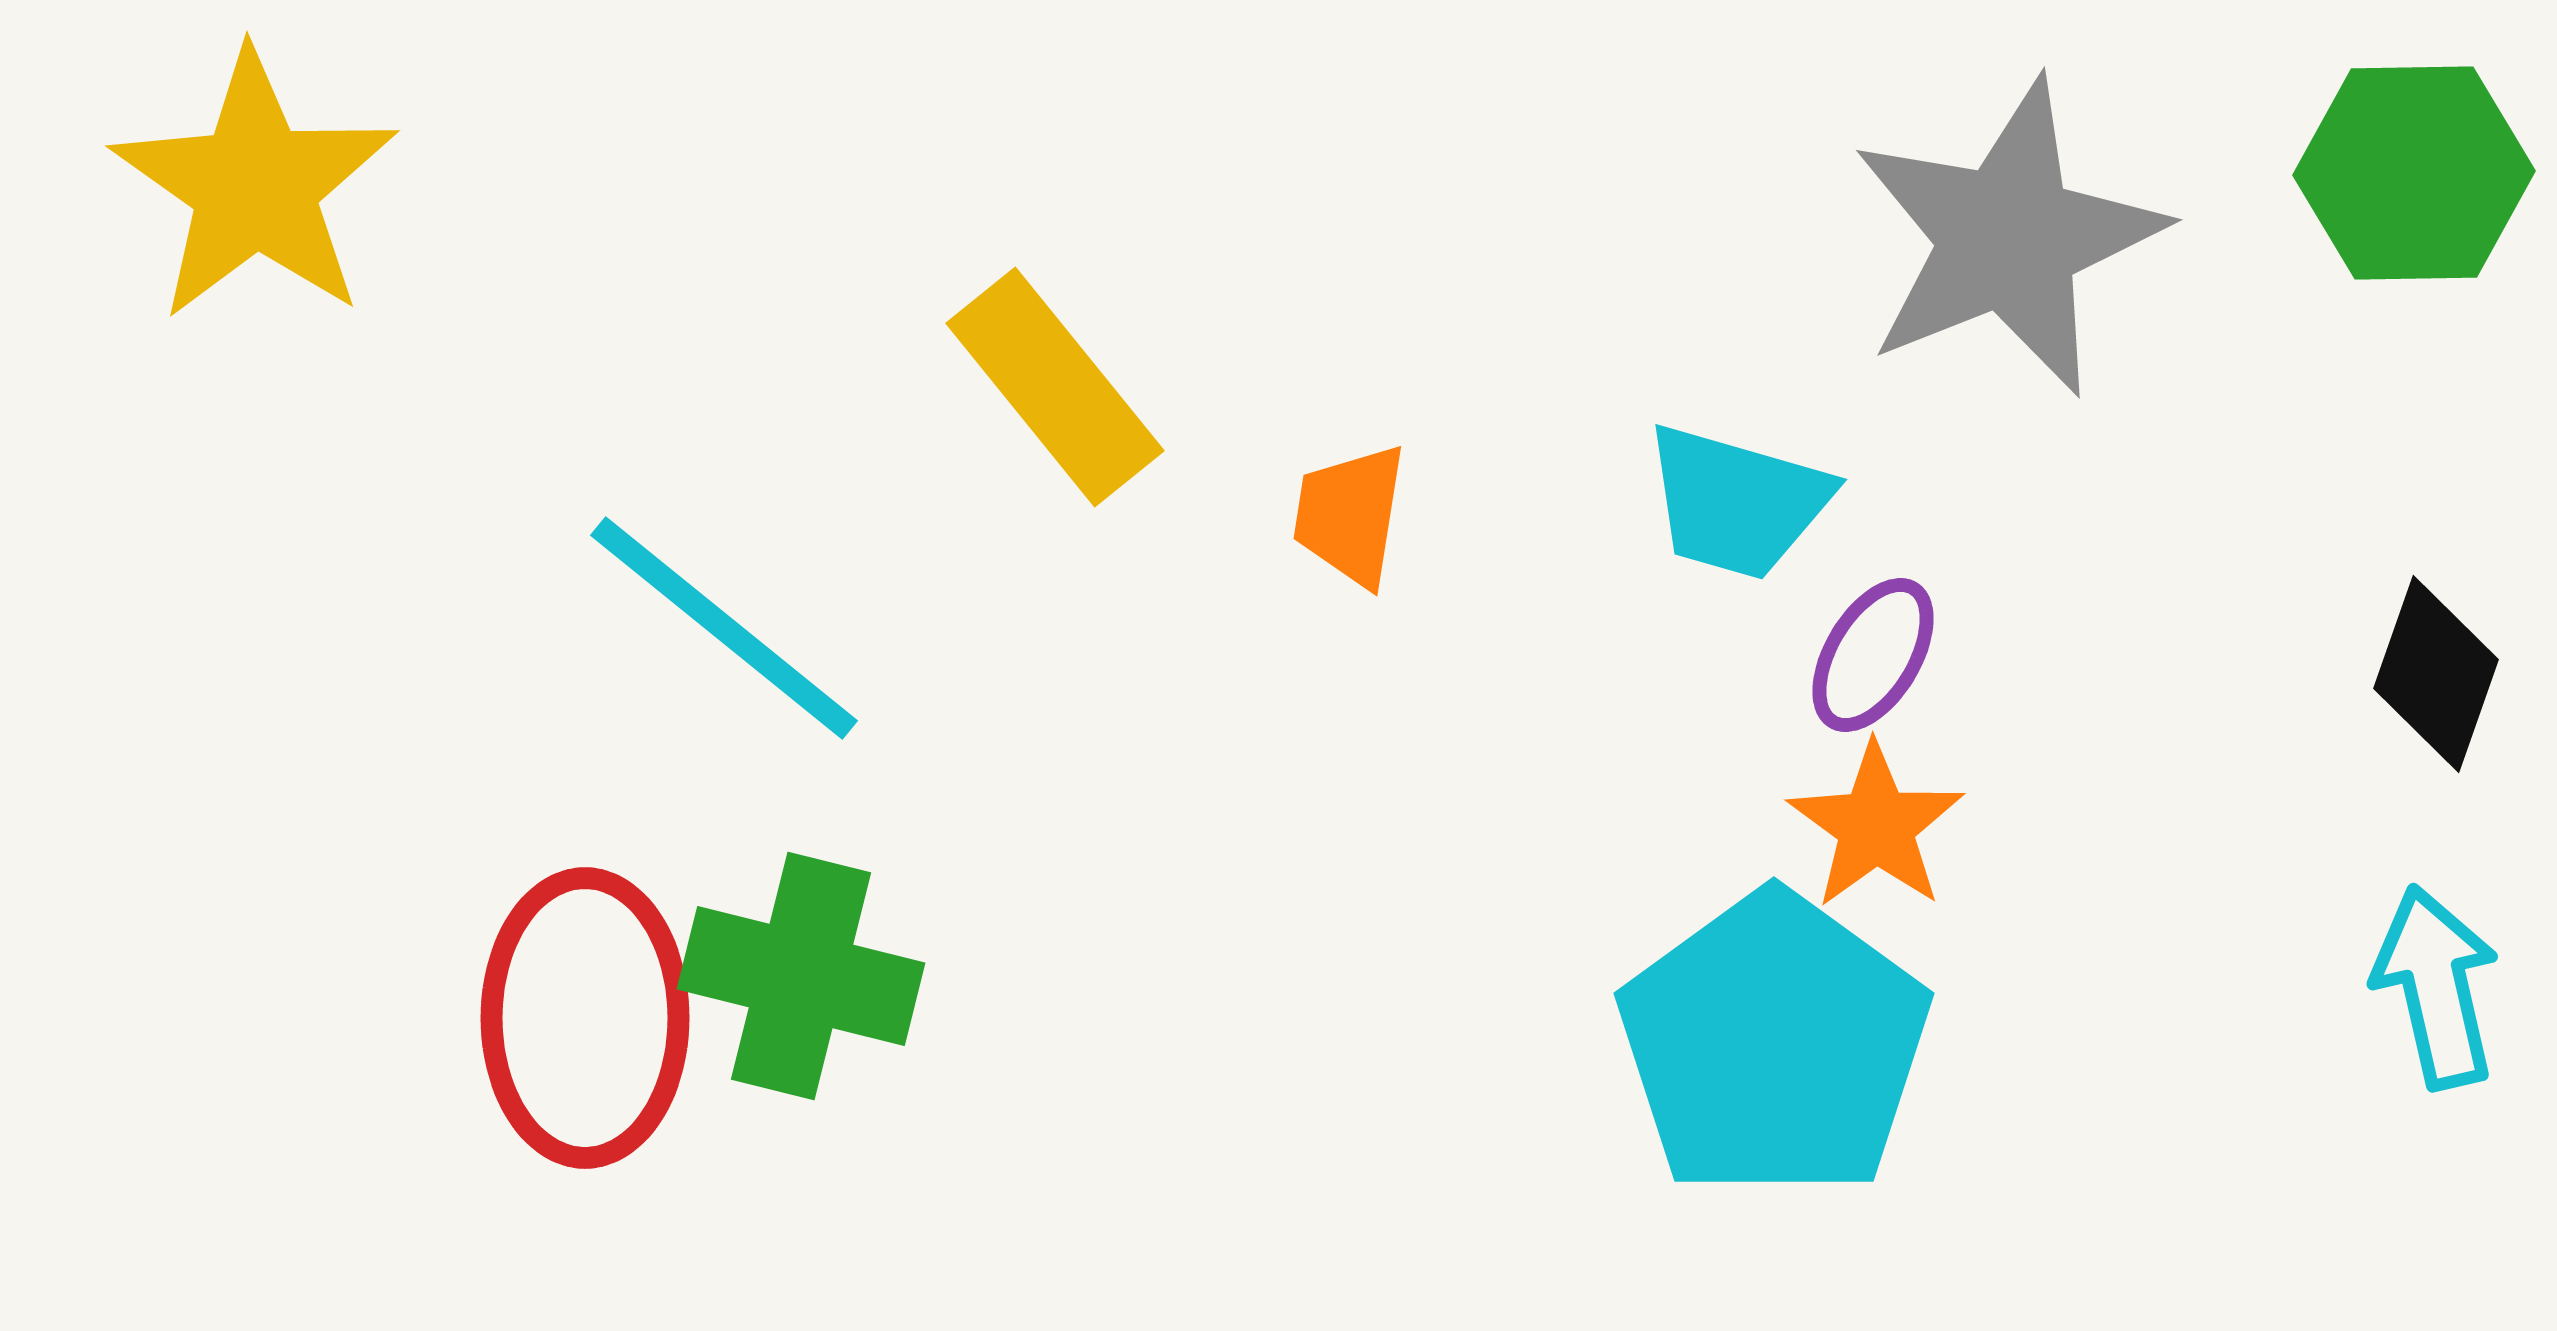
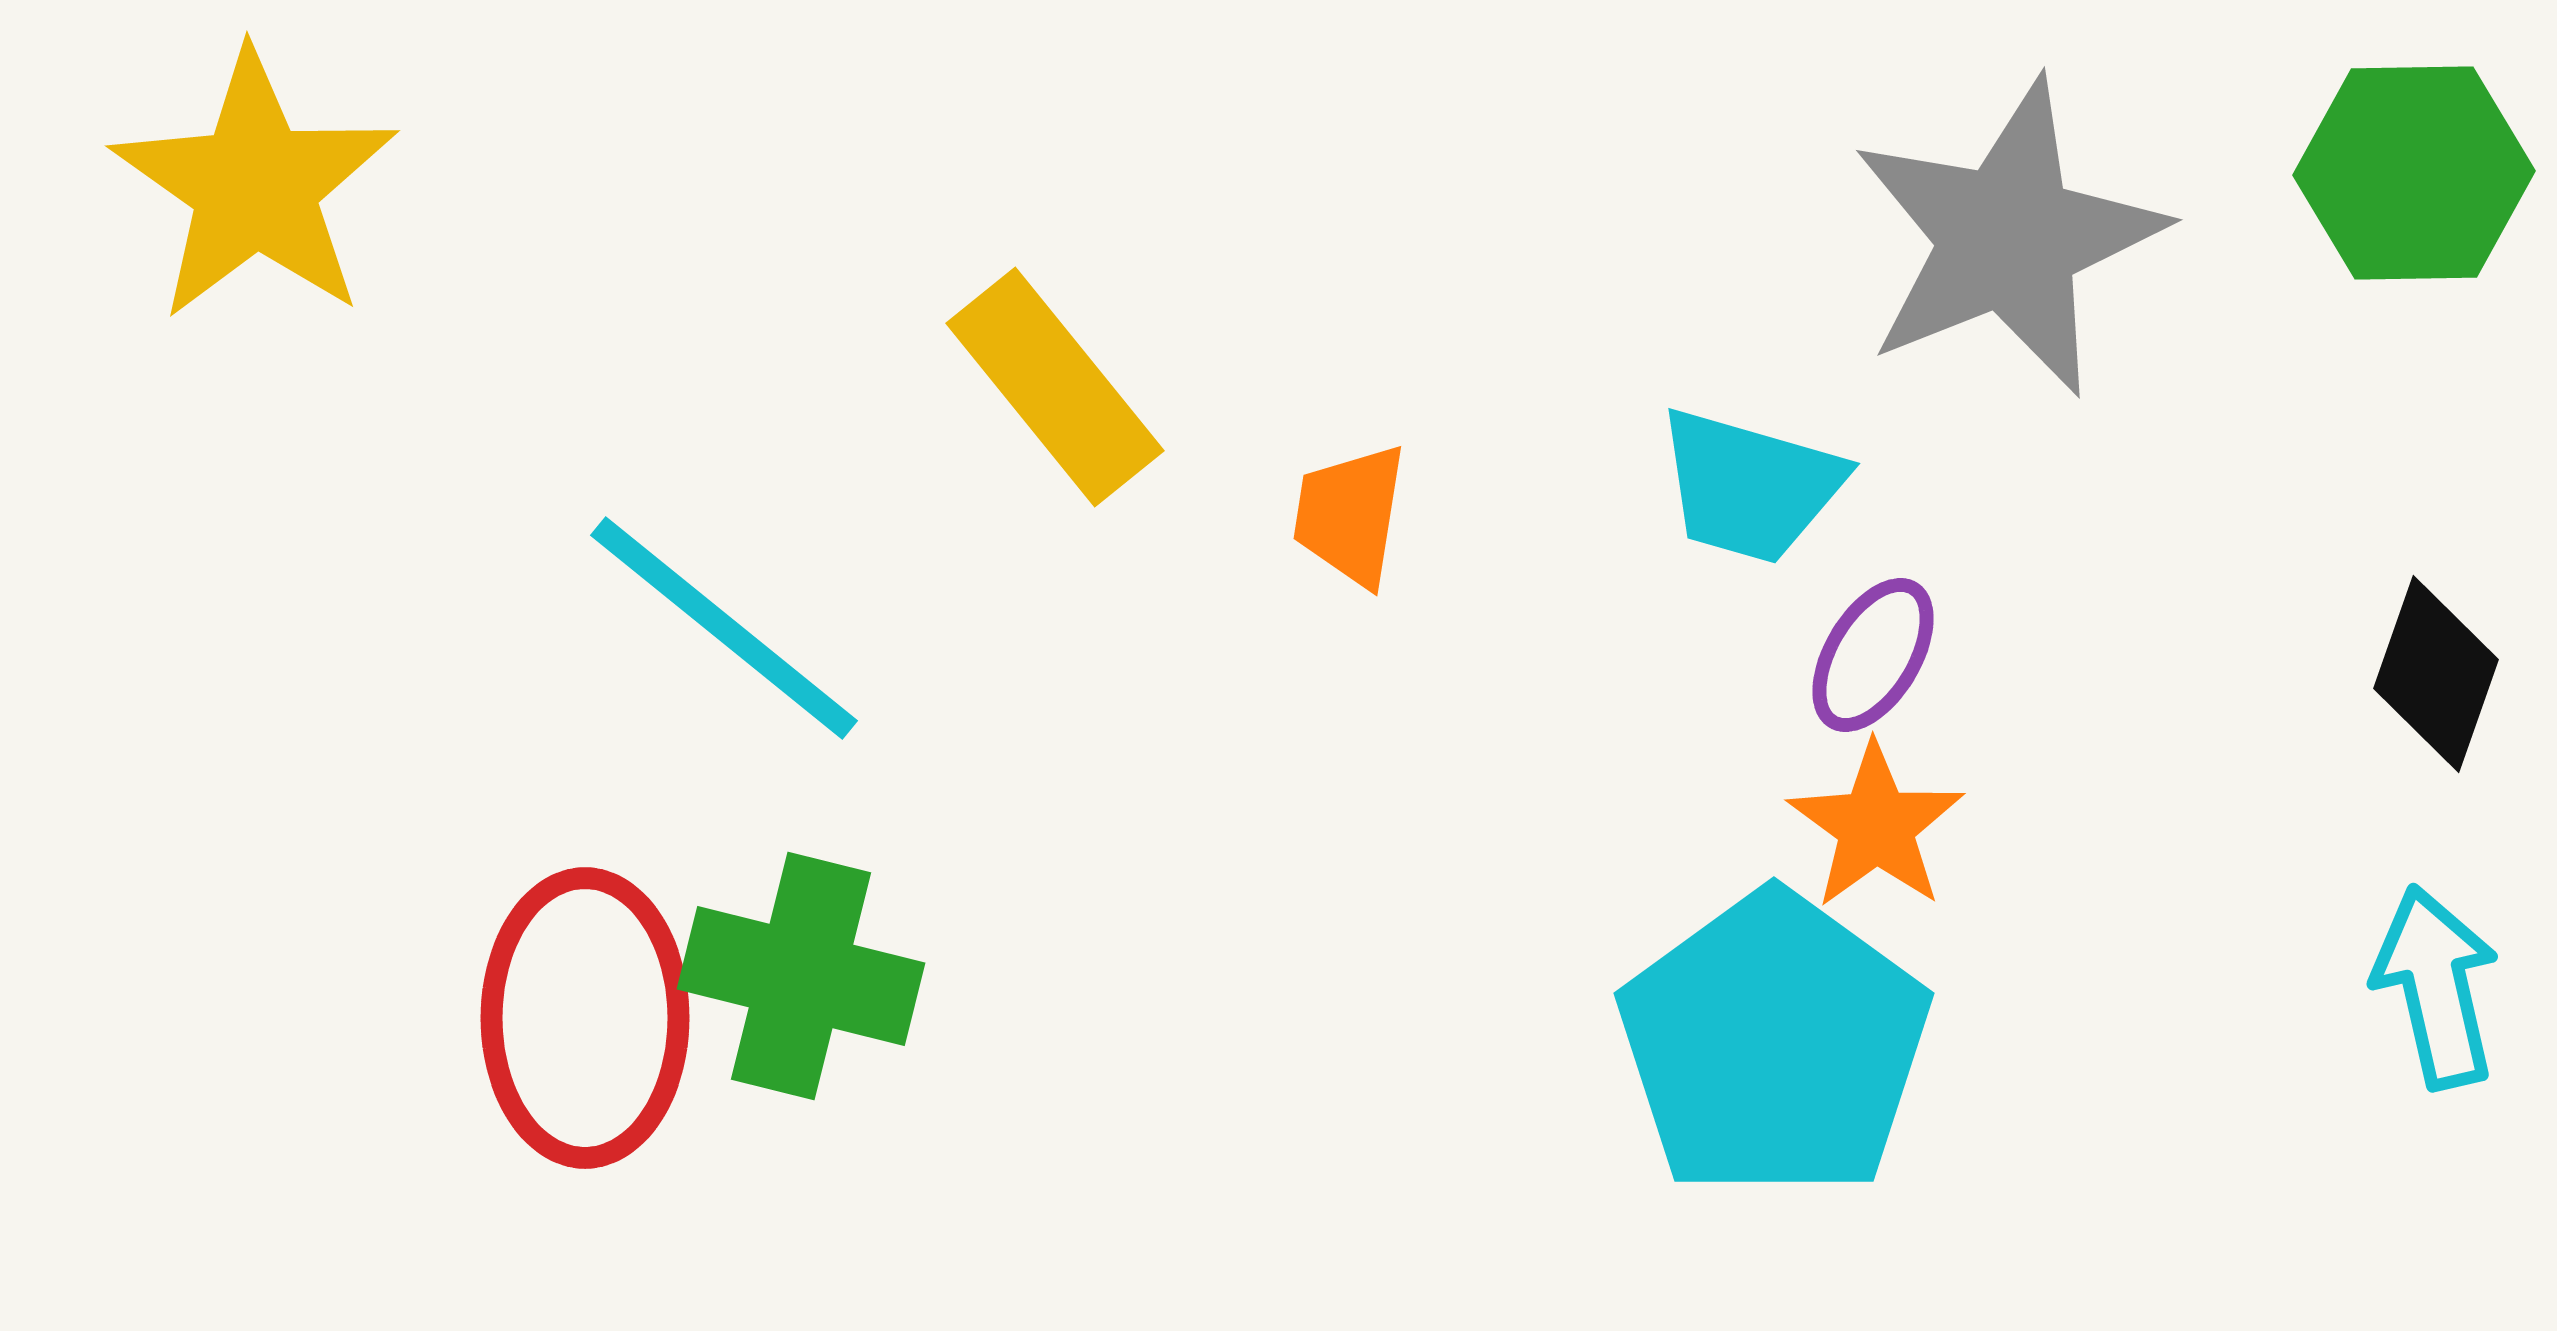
cyan trapezoid: moved 13 px right, 16 px up
